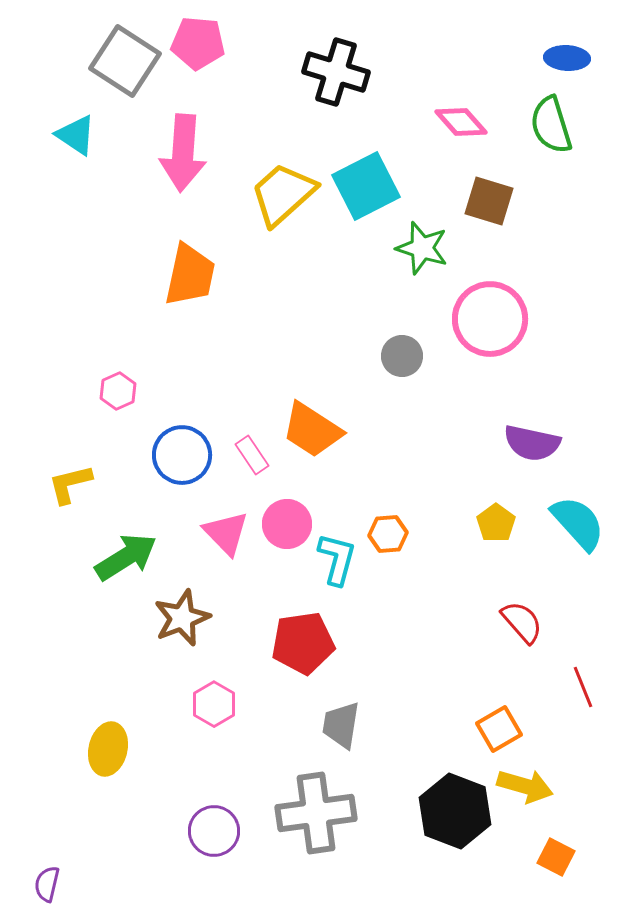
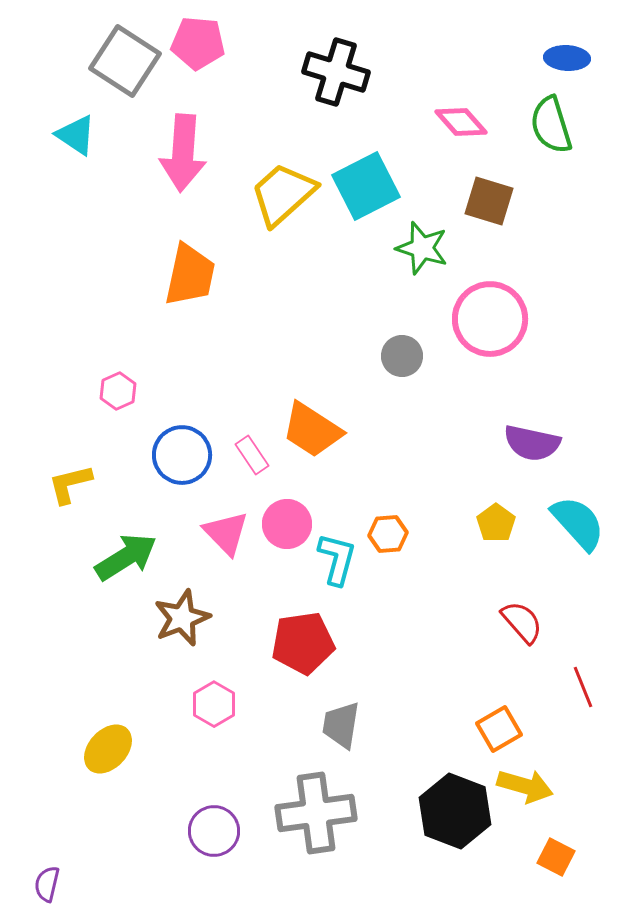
yellow ellipse at (108, 749): rotated 30 degrees clockwise
